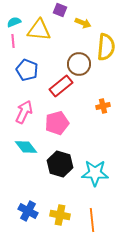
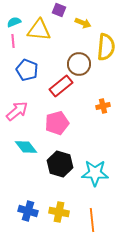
purple square: moved 1 px left
pink arrow: moved 7 px left, 1 px up; rotated 25 degrees clockwise
blue cross: rotated 12 degrees counterclockwise
yellow cross: moved 1 px left, 3 px up
